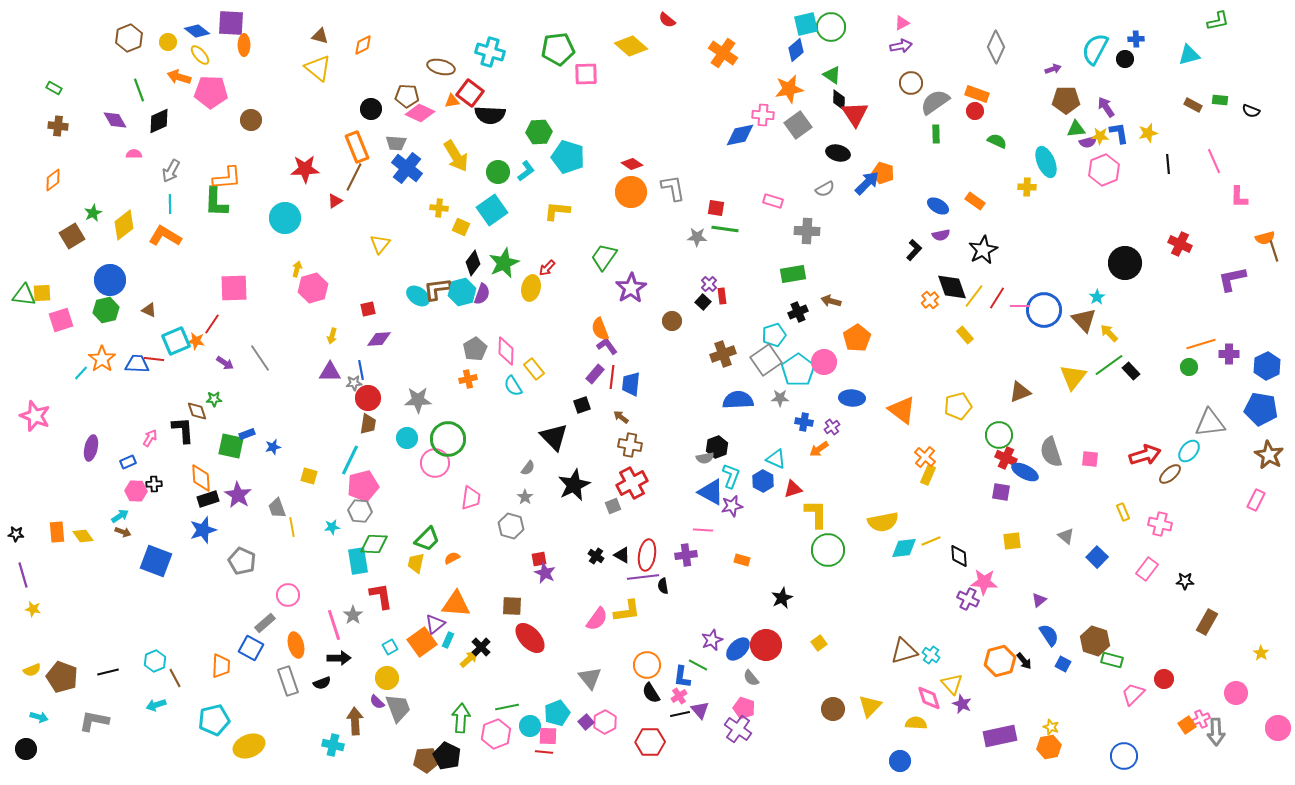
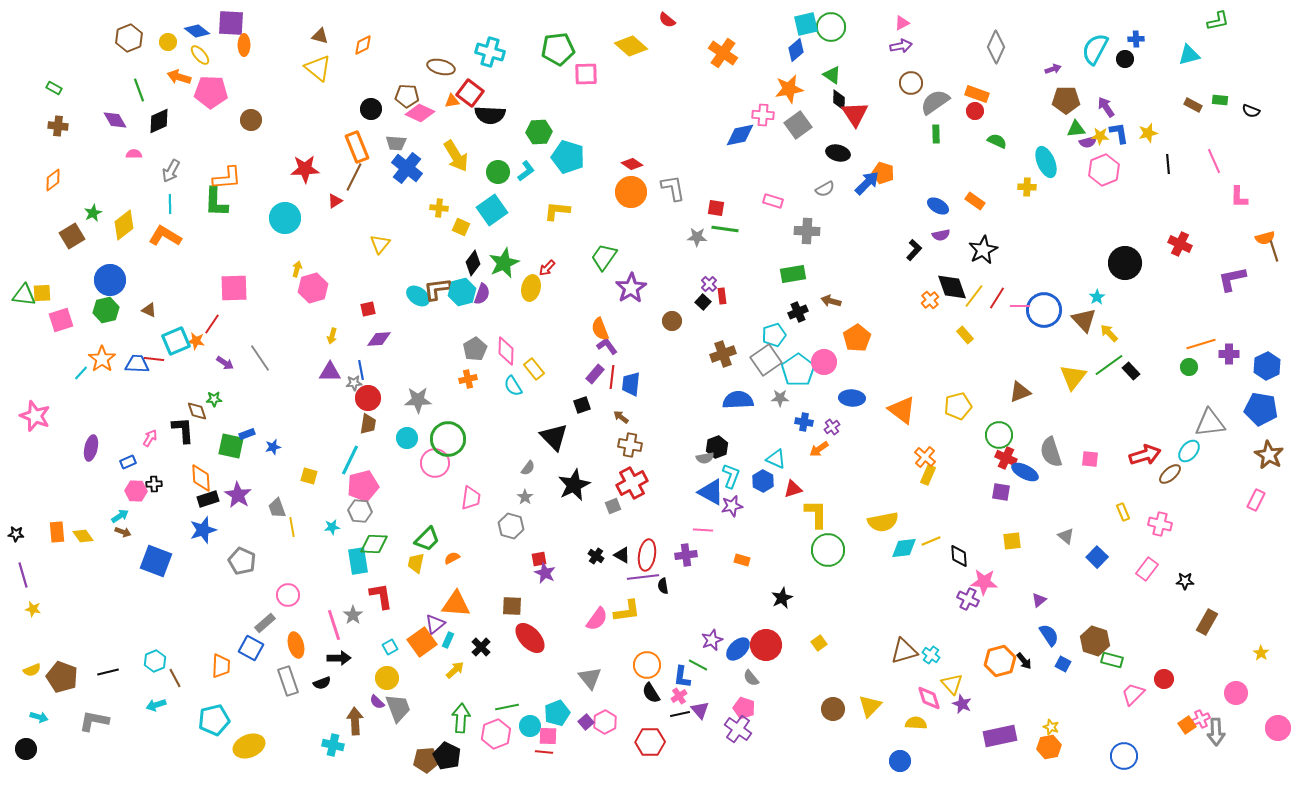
yellow arrow at (469, 659): moved 14 px left, 11 px down
